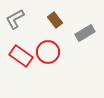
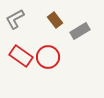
gray rectangle: moved 5 px left, 2 px up
red circle: moved 5 px down
